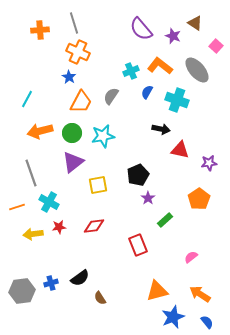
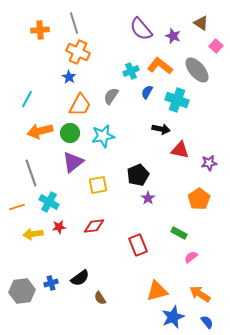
brown triangle at (195, 23): moved 6 px right
orange trapezoid at (81, 102): moved 1 px left, 3 px down
green circle at (72, 133): moved 2 px left
green rectangle at (165, 220): moved 14 px right, 13 px down; rotated 70 degrees clockwise
